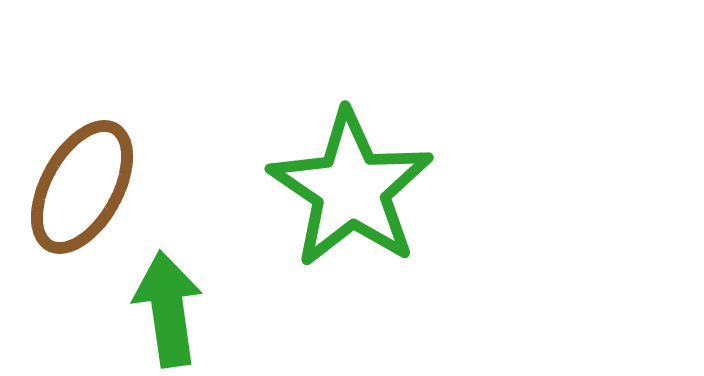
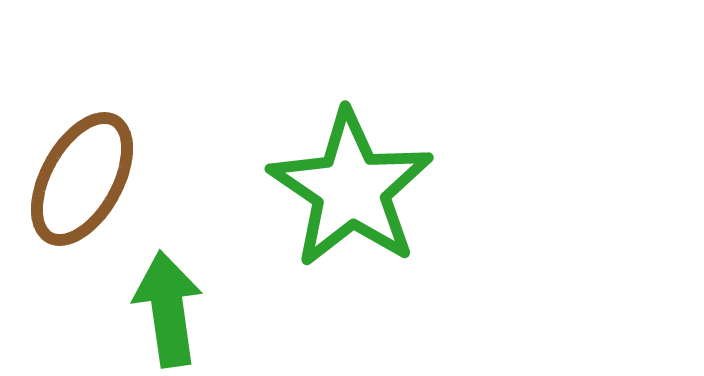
brown ellipse: moved 8 px up
